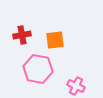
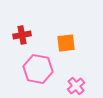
orange square: moved 11 px right, 3 px down
pink cross: rotated 24 degrees clockwise
